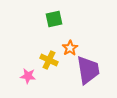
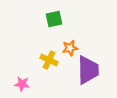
orange star: rotated 21 degrees clockwise
purple trapezoid: rotated 8 degrees clockwise
pink star: moved 6 px left, 8 px down
